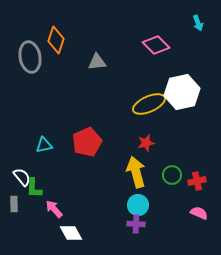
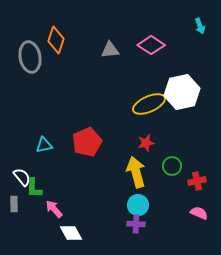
cyan arrow: moved 2 px right, 3 px down
pink diamond: moved 5 px left; rotated 12 degrees counterclockwise
gray triangle: moved 13 px right, 12 px up
green circle: moved 9 px up
